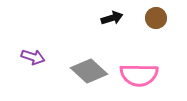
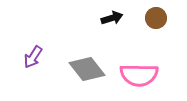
purple arrow: rotated 105 degrees clockwise
gray diamond: moved 2 px left, 2 px up; rotated 9 degrees clockwise
